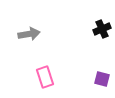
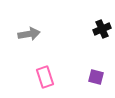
purple square: moved 6 px left, 2 px up
